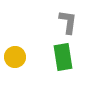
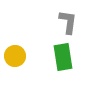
yellow circle: moved 1 px up
